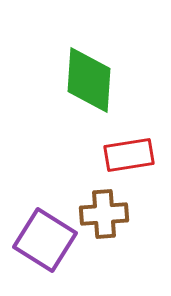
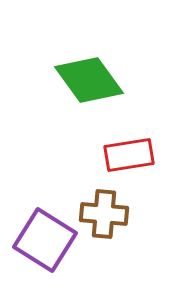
green diamond: rotated 40 degrees counterclockwise
brown cross: rotated 9 degrees clockwise
